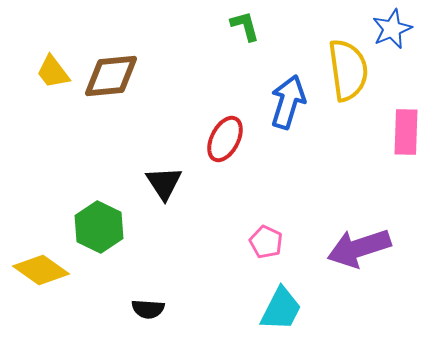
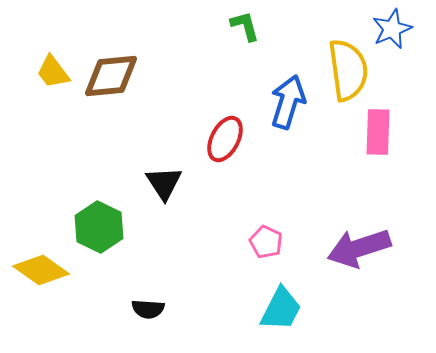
pink rectangle: moved 28 px left
